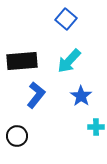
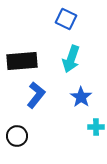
blue square: rotated 15 degrees counterclockwise
cyan arrow: moved 2 px right, 2 px up; rotated 24 degrees counterclockwise
blue star: moved 1 px down
